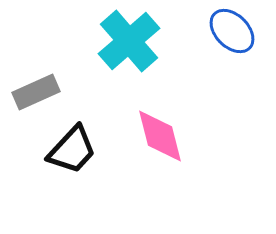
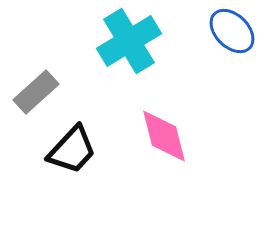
cyan cross: rotated 10 degrees clockwise
gray rectangle: rotated 18 degrees counterclockwise
pink diamond: moved 4 px right
